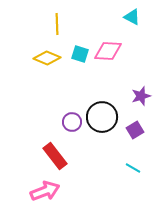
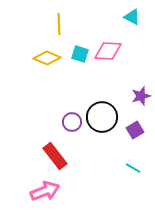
yellow line: moved 2 px right
